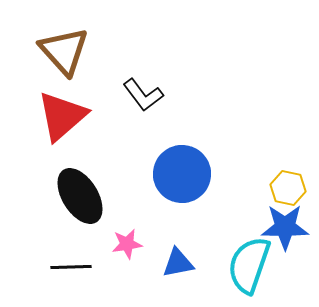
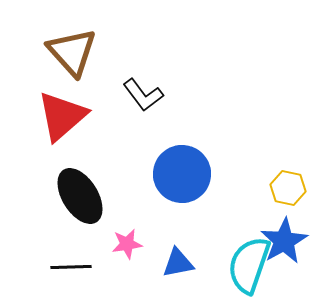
brown triangle: moved 8 px right, 1 px down
blue star: moved 1 px left, 14 px down; rotated 30 degrees counterclockwise
